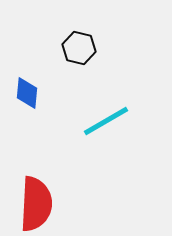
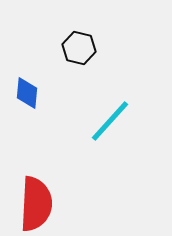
cyan line: moved 4 px right; rotated 18 degrees counterclockwise
